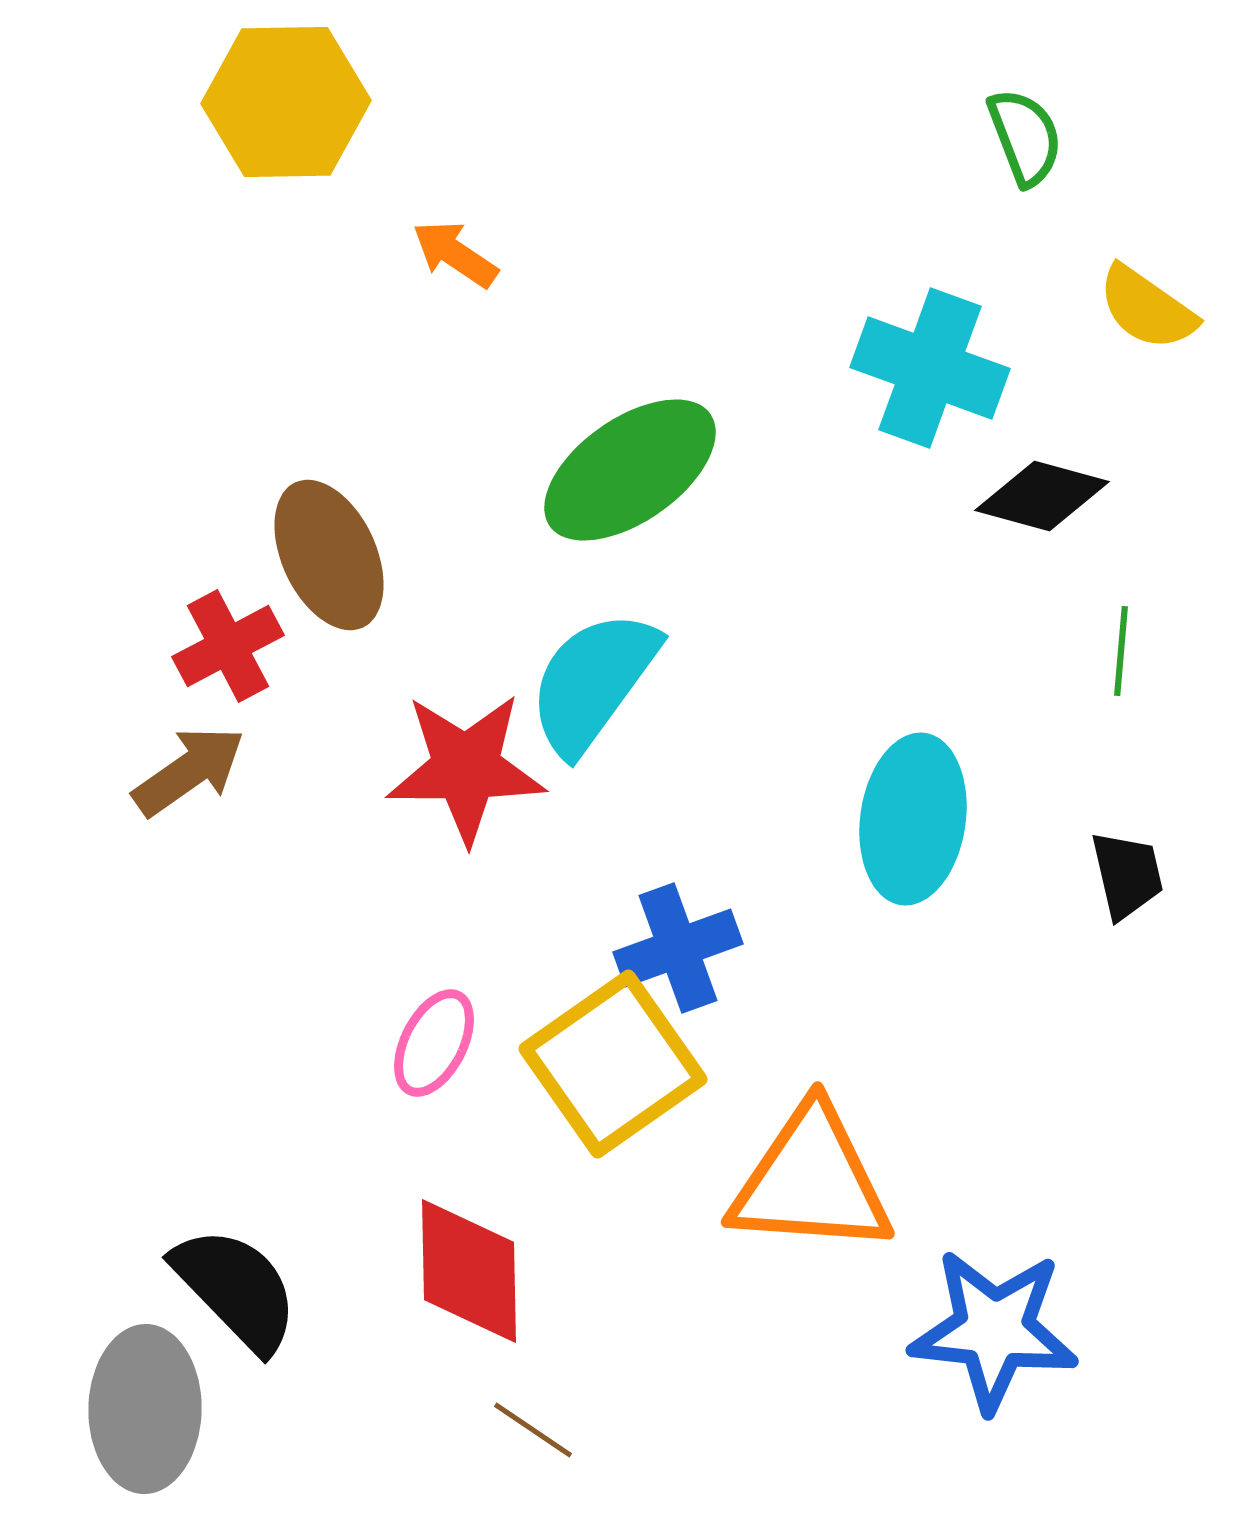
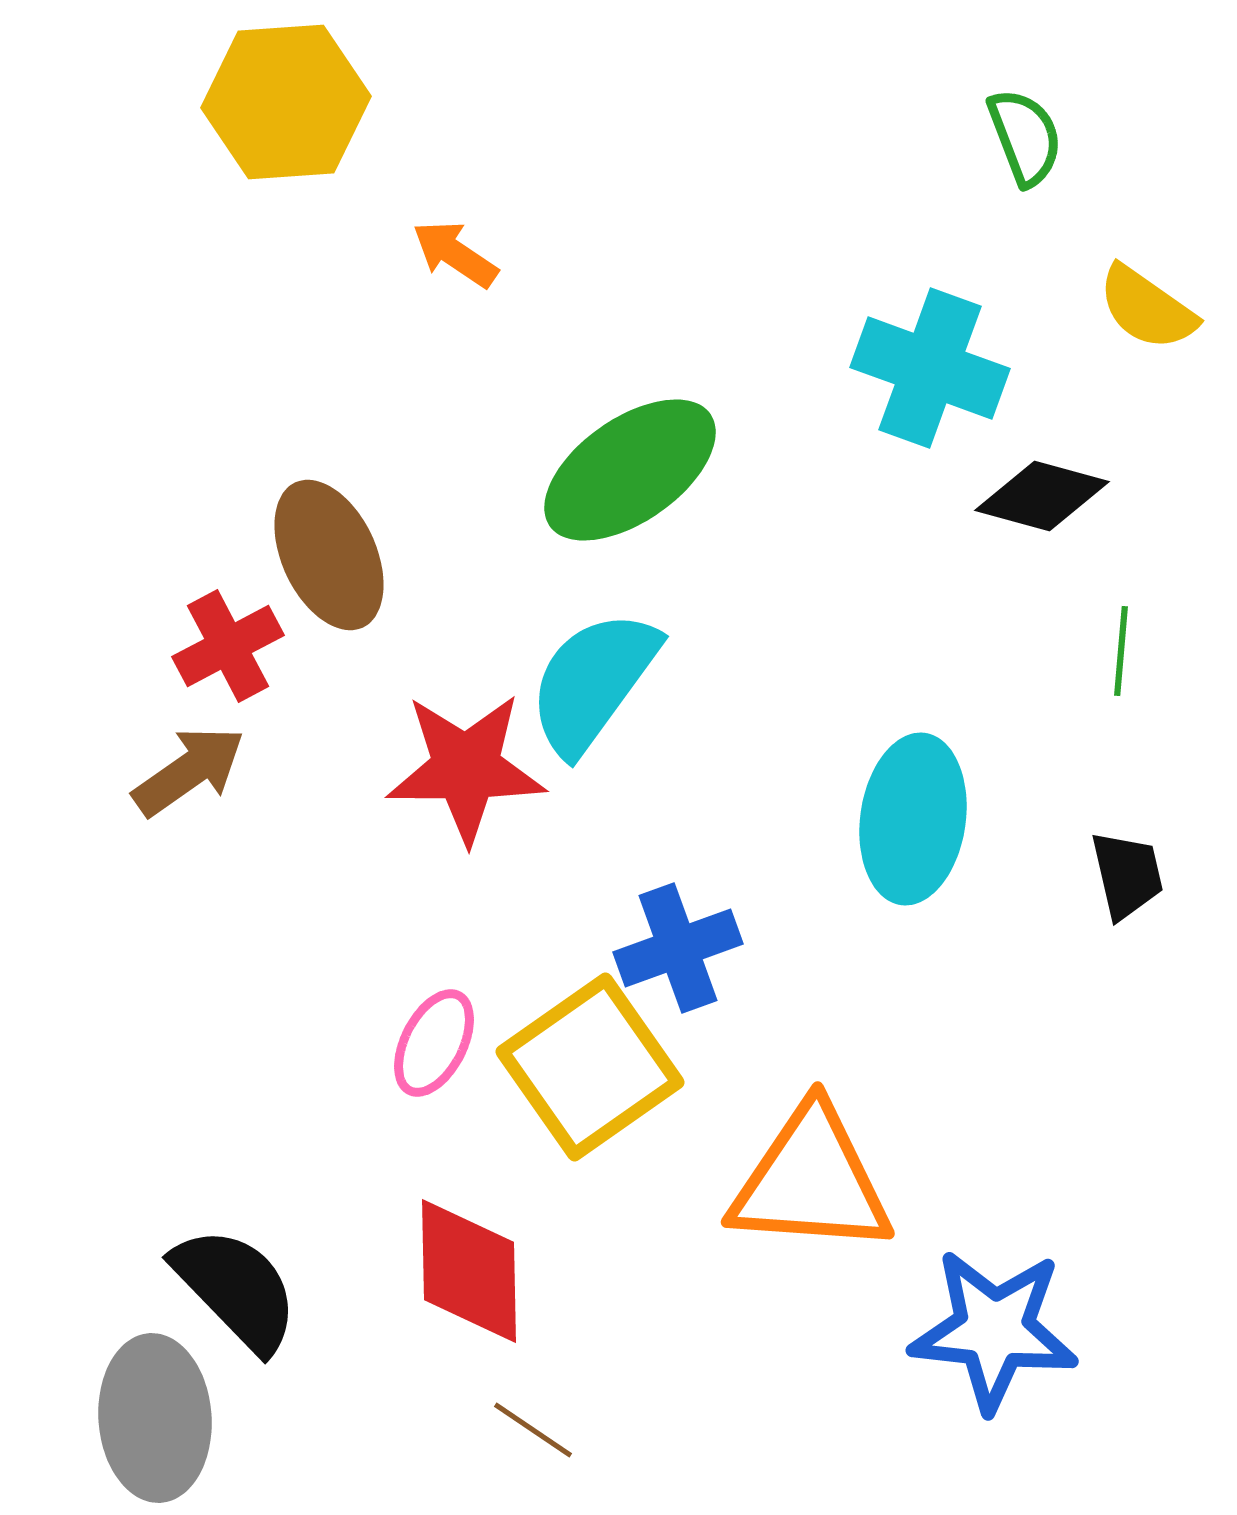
yellow hexagon: rotated 3 degrees counterclockwise
yellow square: moved 23 px left, 3 px down
gray ellipse: moved 10 px right, 9 px down; rotated 5 degrees counterclockwise
